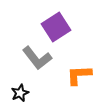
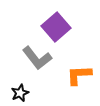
purple square: rotated 8 degrees counterclockwise
